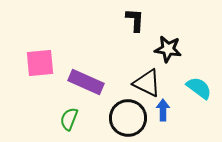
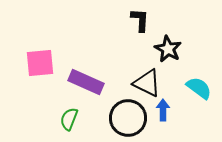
black L-shape: moved 5 px right
black star: rotated 20 degrees clockwise
